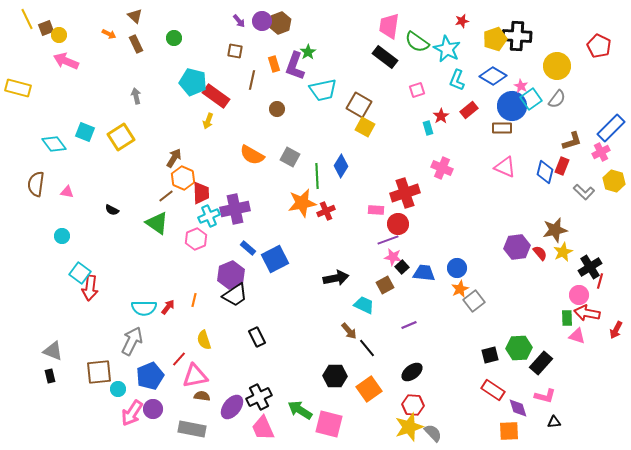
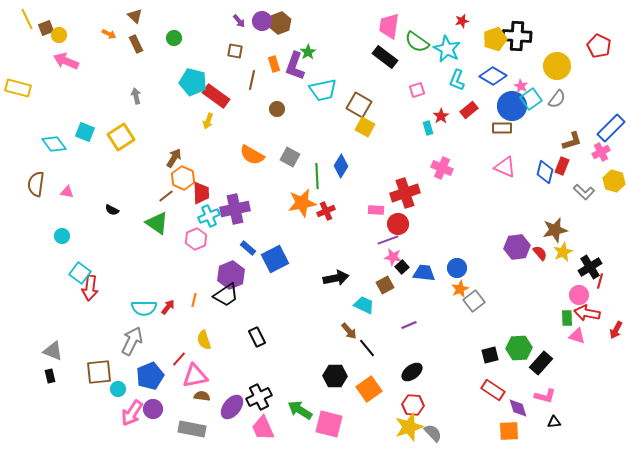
black trapezoid at (235, 295): moved 9 px left
